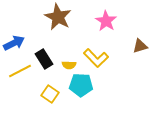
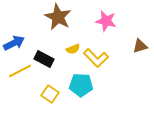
pink star: rotated 20 degrees counterclockwise
black rectangle: rotated 30 degrees counterclockwise
yellow semicircle: moved 4 px right, 16 px up; rotated 24 degrees counterclockwise
